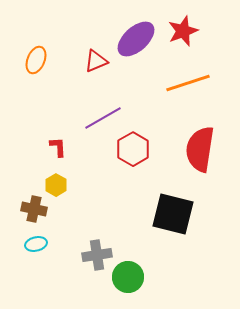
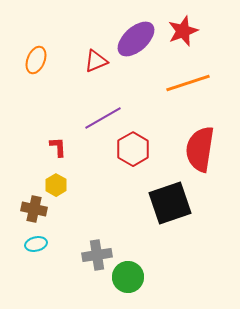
black square: moved 3 px left, 11 px up; rotated 33 degrees counterclockwise
